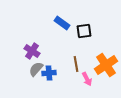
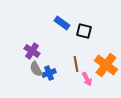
black square: rotated 21 degrees clockwise
orange cross: rotated 20 degrees counterclockwise
gray semicircle: rotated 70 degrees counterclockwise
blue cross: rotated 16 degrees counterclockwise
